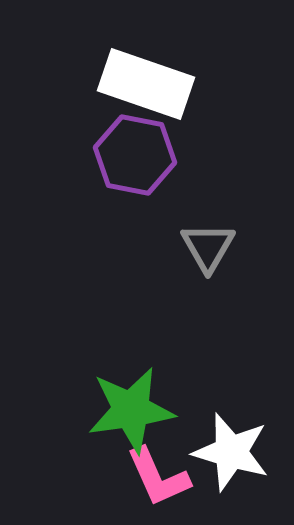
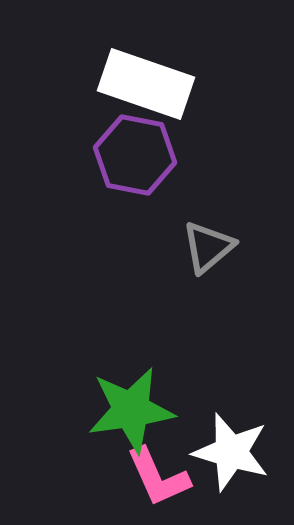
gray triangle: rotated 20 degrees clockwise
